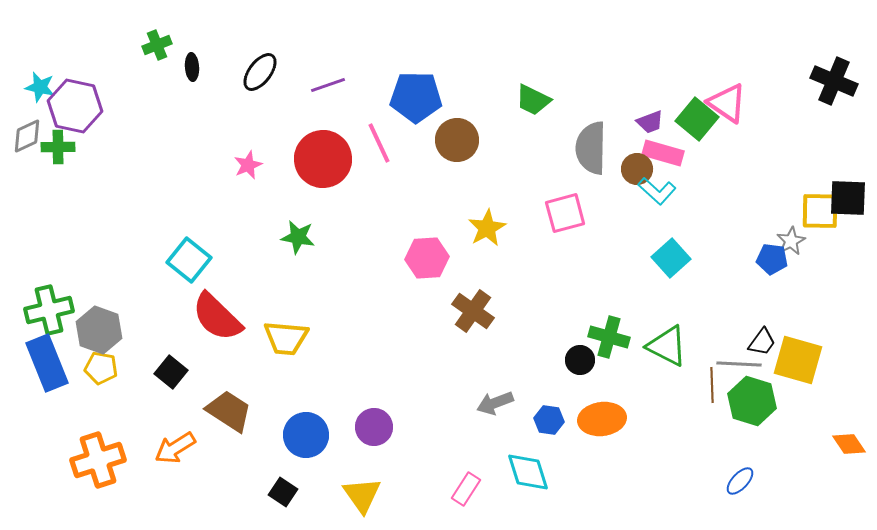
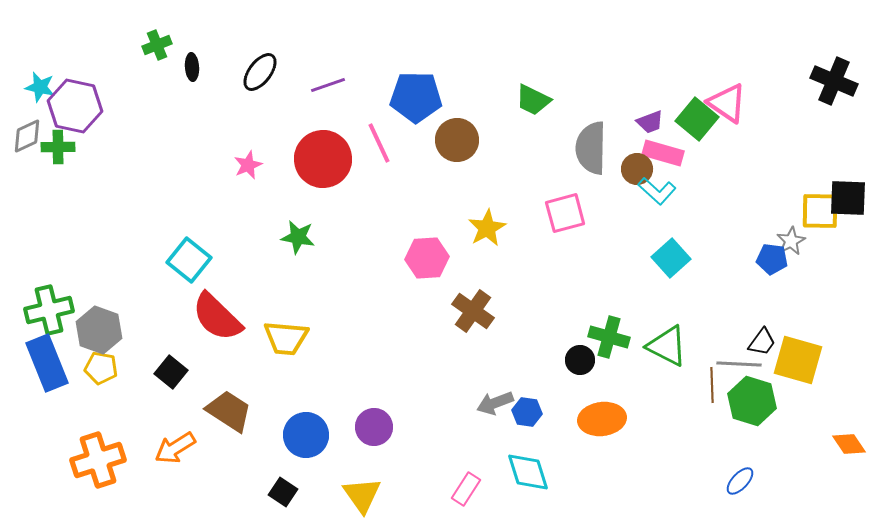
blue hexagon at (549, 420): moved 22 px left, 8 px up
